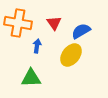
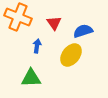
orange cross: moved 6 px up; rotated 12 degrees clockwise
blue semicircle: moved 2 px right; rotated 12 degrees clockwise
